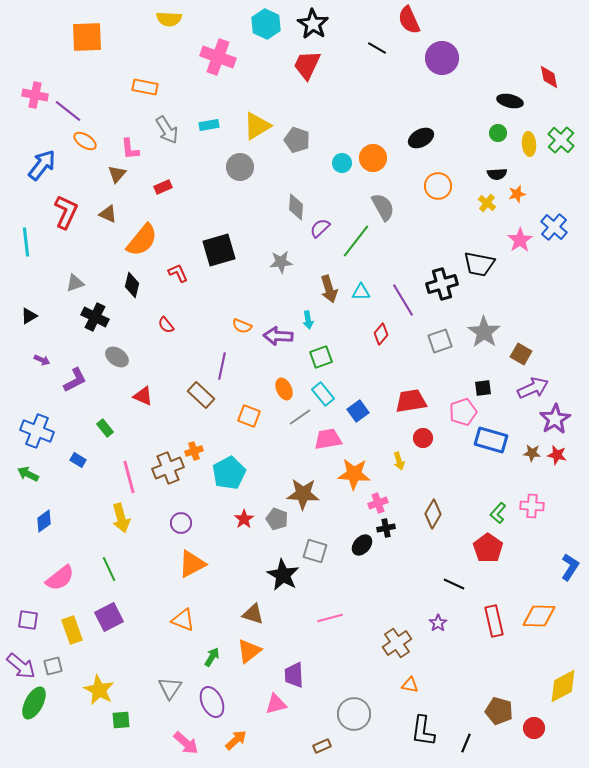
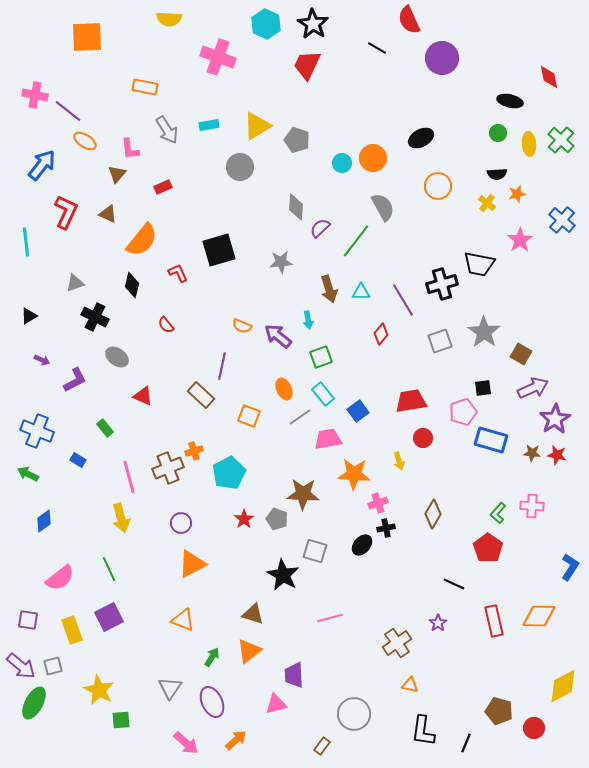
blue cross at (554, 227): moved 8 px right, 7 px up
purple arrow at (278, 336): rotated 36 degrees clockwise
brown rectangle at (322, 746): rotated 30 degrees counterclockwise
